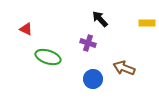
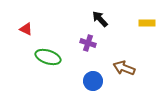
blue circle: moved 2 px down
